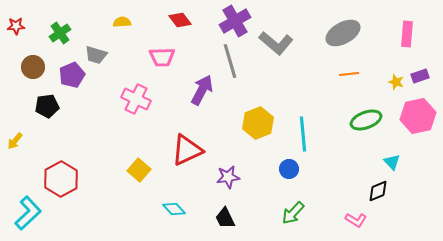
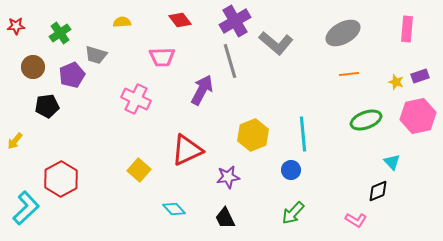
pink rectangle: moved 5 px up
yellow hexagon: moved 5 px left, 12 px down
blue circle: moved 2 px right, 1 px down
cyan L-shape: moved 2 px left, 5 px up
